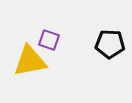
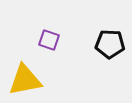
yellow triangle: moved 5 px left, 19 px down
